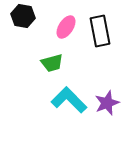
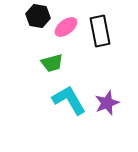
black hexagon: moved 15 px right
pink ellipse: rotated 20 degrees clockwise
cyan L-shape: rotated 15 degrees clockwise
